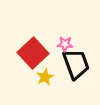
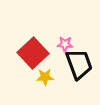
black trapezoid: moved 3 px right
yellow star: rotated 24 degrees clockwise
